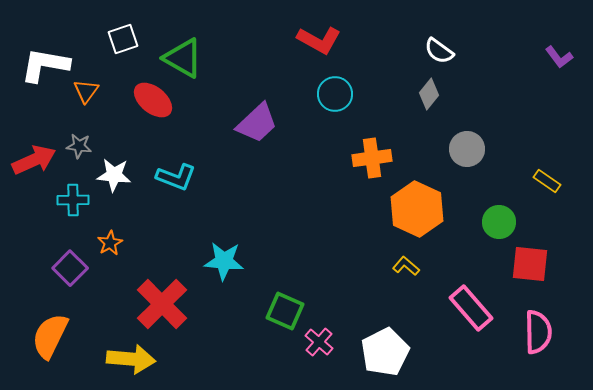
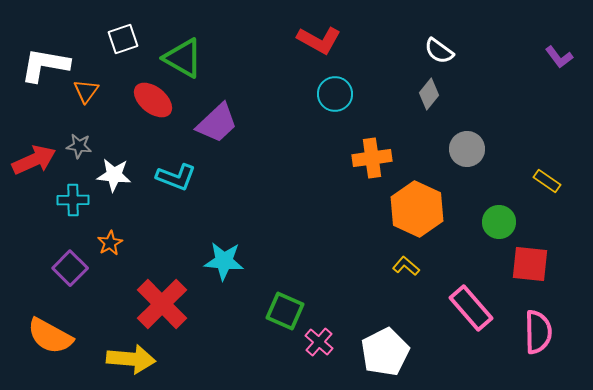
purple trapezoid: moved 40 px left
orange semicircle: rotated 87 degrees counterclockwise
